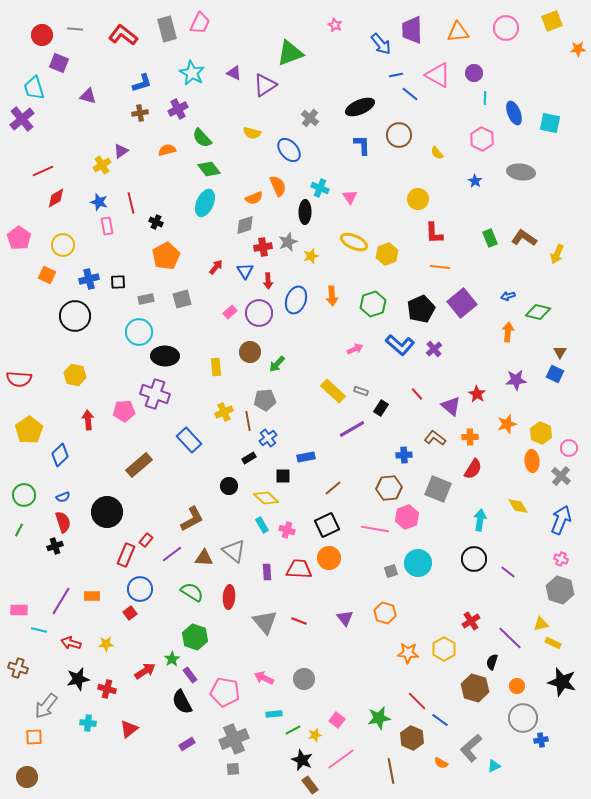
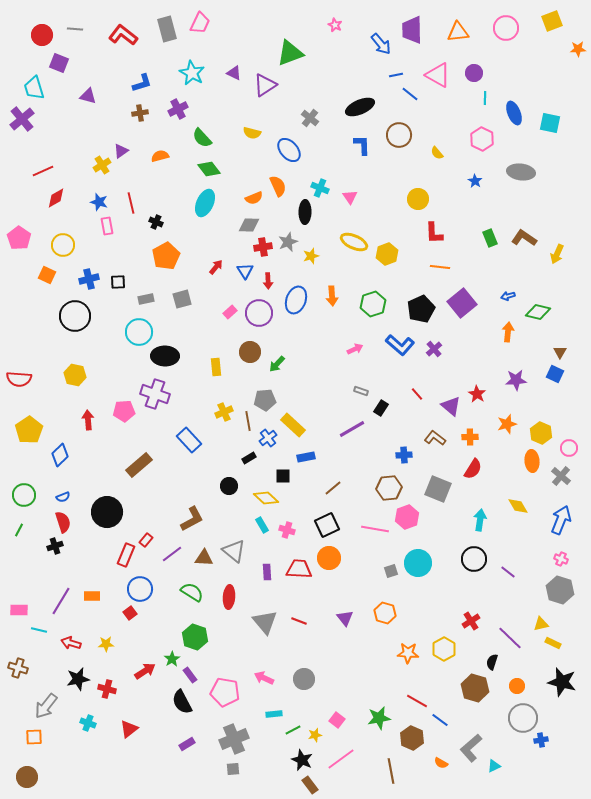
orange semicircle at (167, 150): moved 7 px left, 6 px down
gray diamond at (245, 225): moved 4 px right; rotated 20 degrees clockwise
yellow rectangle at (333, 391): moved 40 px left, 34 px down
red line at (417, 701): rotated 15 degrees counterclockwise
cyan cross at (88, 723): rotated 14 degrees clockwise
